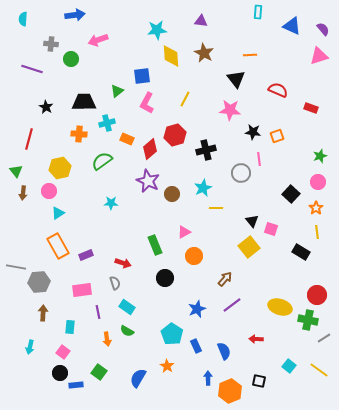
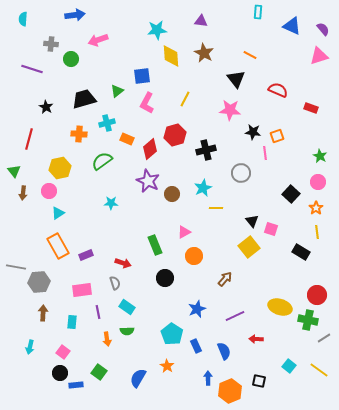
orange line at (250, 55): rotated 32 degrees clockwise
black trapezoid at (84, 102): moved 3 px up; rotated 15 degrees counterclockwise
green star at (320, 156): rotated 24 degrees counterclockwise
pink line at (259, 159): moved 6 px right, 6 px up
green triangle at (16, 171): moved 2 px left
purple line at (232, 305): moved 3 px right, 11 px down; rotated 12 degrees clockwise
cyan rectangle at (70, 327): moved 2 px right, 5 px up
green semicircle at (127, 331): rotated 32 degrees counterclockwise
